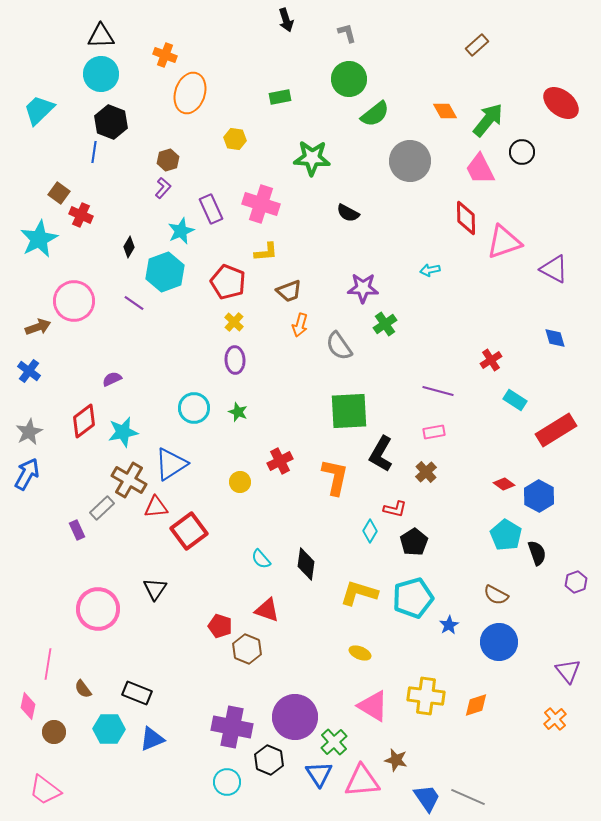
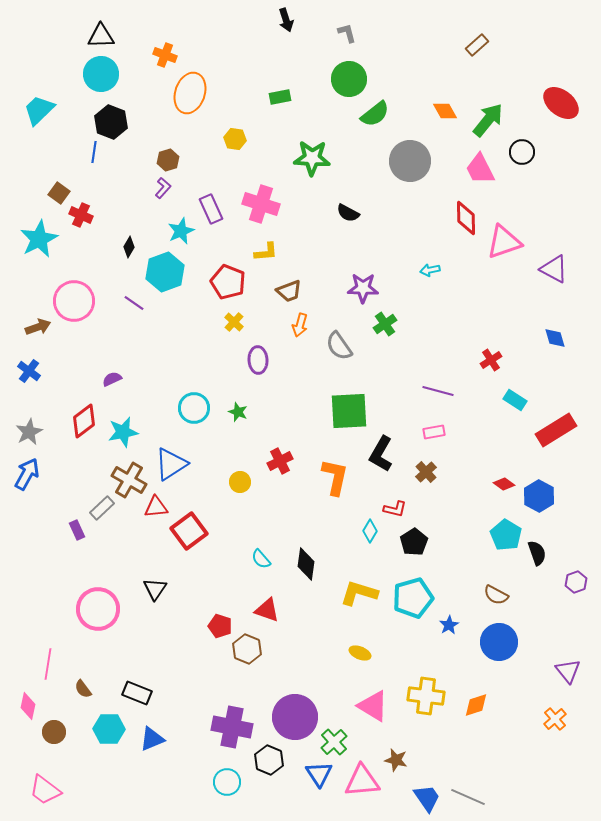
purple ellipse at (235, 360): moved 23 px right
